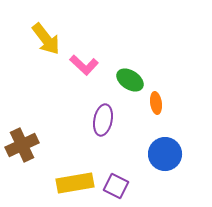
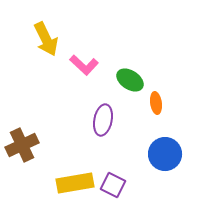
yellow arrow: rotated 12 degrees clockwise
purple square: moved 3 px left, 1 px up
